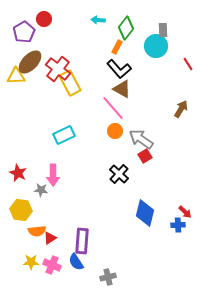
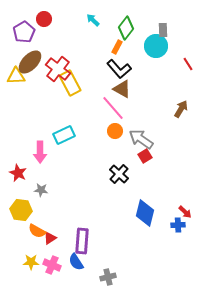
cyan arrow: moved 5 px left; rotated 40 degrees clockwise
pink arrow: moved 13 px left, 23 px up
orange semicircle: rotated 36 degrees clockwise
